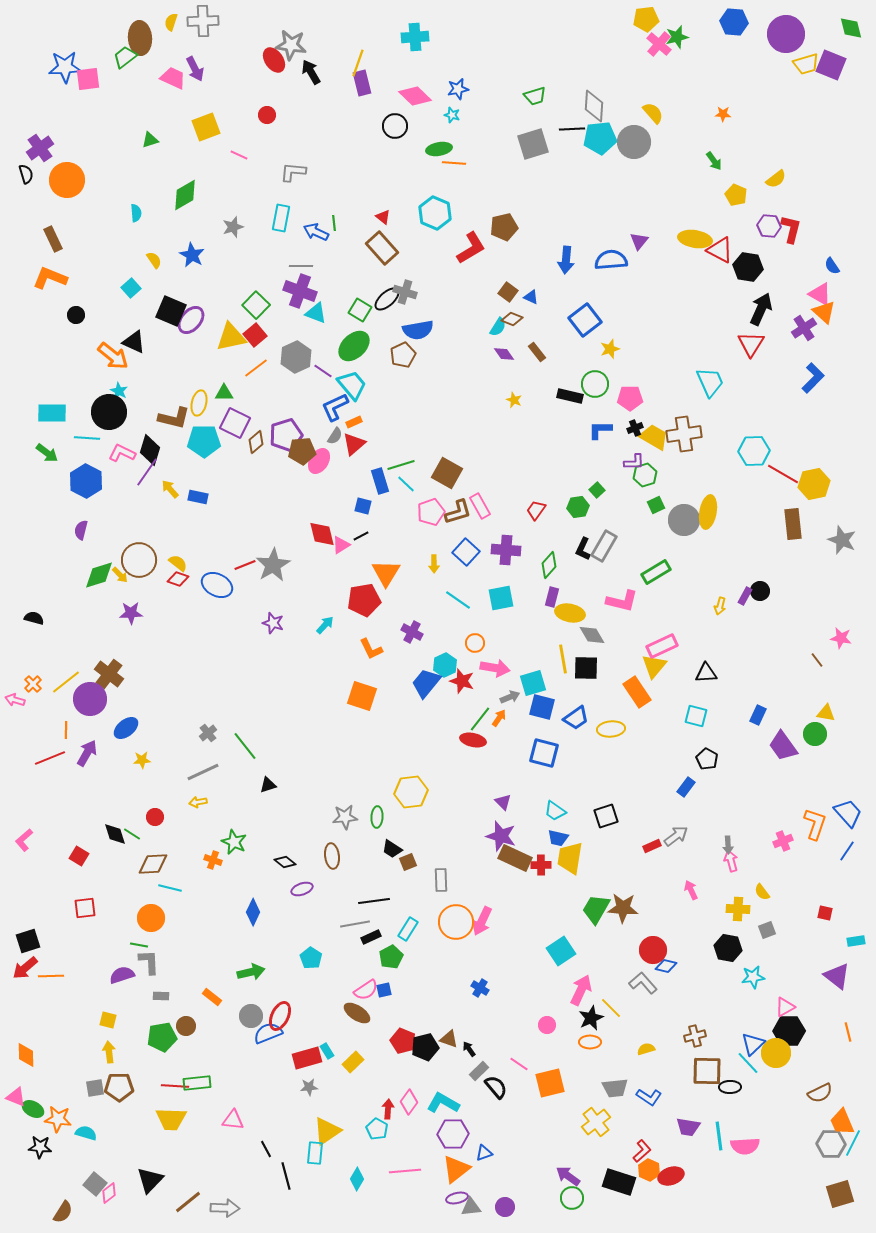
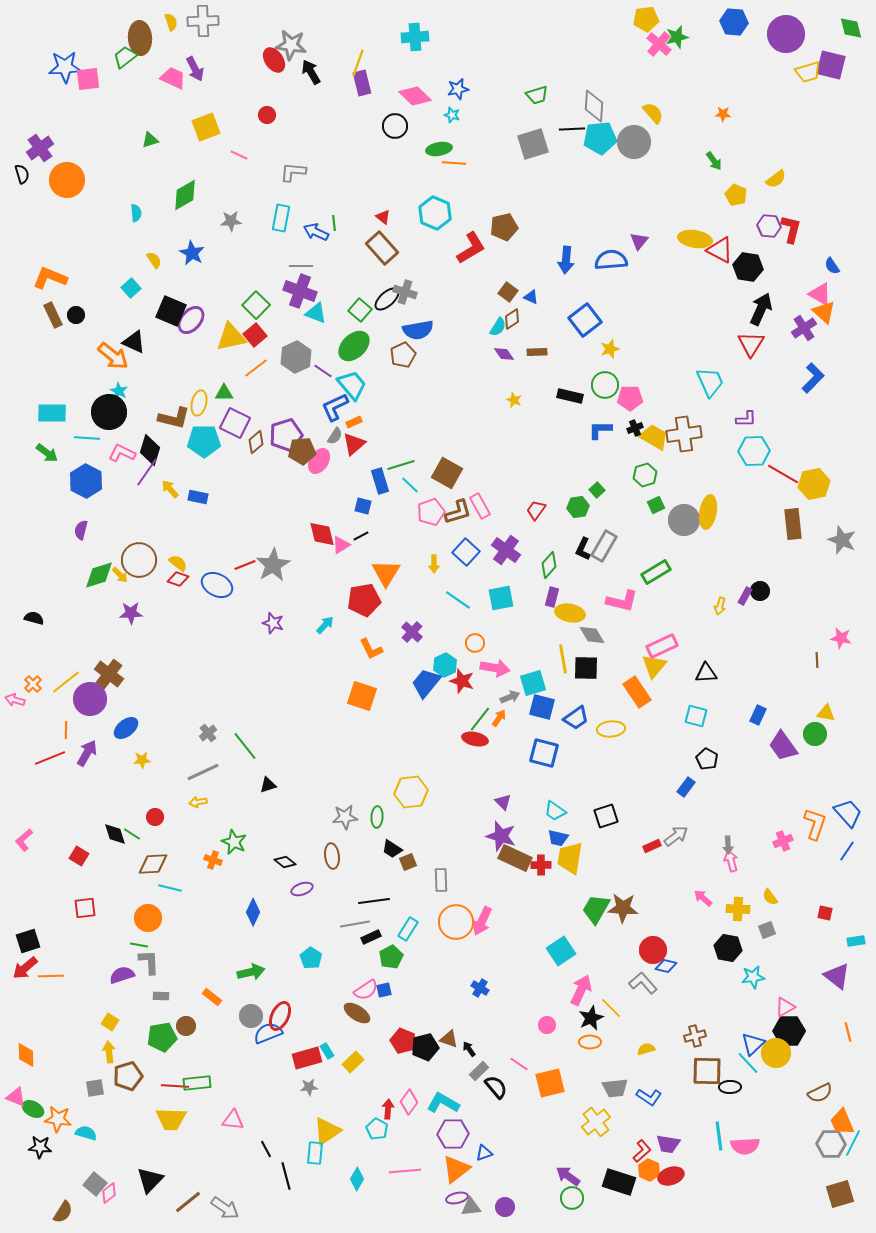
yellow semicircle at (171, 22): rotated 144 degrees clockwise
yellow trapezoid at (806, 64): moved 2 px right, 8 px down
purple square at (831, 65): rotated 8 degrees counterclockwise
green trapezoid at (535, 96): moved 2 px right, 1 px up
black semicircle at (26, 174): moved 4 px left
gray star at (233, 227): moved 2 px left, 6 px up; rotated 15 degrees clockwise
brown rectangle at (53, 239): moved 76 px down
blue star at (192, 255): moved 2 px up
green square at (360, 310): rotated 10 degrees clockwise
brown diamond at (512, 319): rotated 55 degrees counterclockwise
brown rectangle at (537, 352): rotated 54 degrees counterclockwise
green circle at (595, 384): moved 10 px right, 1 px down
purple L-shape at (634, 462): moved 112 px right, 43 px up
cyan line at (406, 484): moved 4 px right, 1 px down
purple cross at (506, 550): rotated 32 degrees clockwise
purple cross at (412, 632): rotated 15 degrees clockwise
brown line at (817, 660): rotated 35 degrees clockwise
red ellipse at (473, 740): moved 2 px right, 1 px up
pink arrow at (691, 890): moved 12 px right, 8 px down; rotated 24 degrees counterclockwise
yellow semicircle at (762, 892): moved 8 px right, 5 px down
orange circle at (151, 918): moved 3 px left
yellow square at (108, 1020): moved 2 px right, 2 px down; rotated 18 degrees clockwise
brown pentagon at (119, 1087): moved 9 px right, 11 px up; rotated 16 degrees counterclockwise
purple trapezoid at (688, 1127): moved 20 px left, 17 px down
gray arrow at (225, 1208): rotated 32 degrees clockwise
